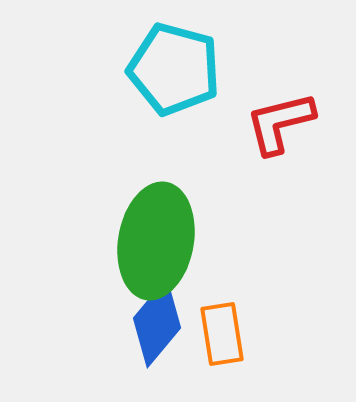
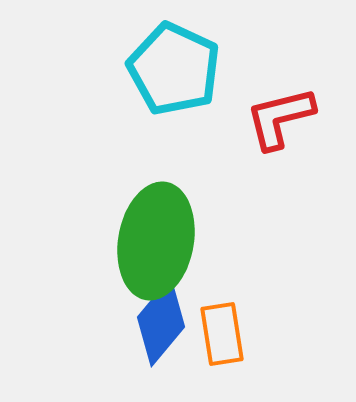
cyan pentagon: rotated 10 degrees clockwise
red L-shape: moved 5 px up
blue diamond: moved 4 px right, 1 px up
